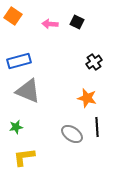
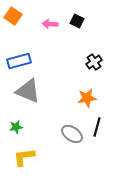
black square: moved 1 px up
orange star: rotated 24 degrees counterclockwise
black line: rotated 18 degrees clockwise
